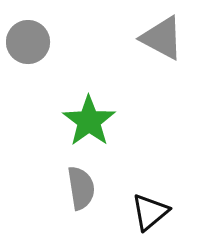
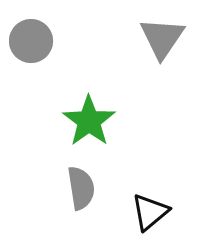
gray triangle: rotated 36 degrees clockwise
gray circle: moved 3 px right, 1 px up
